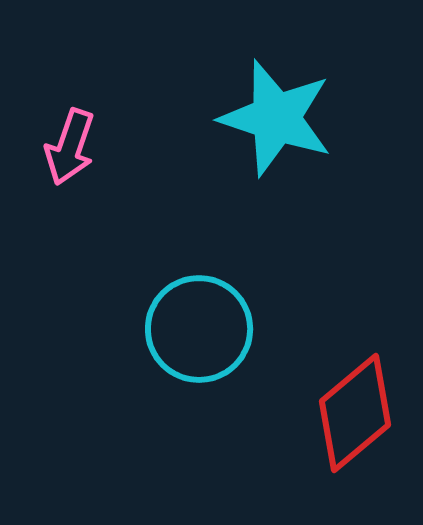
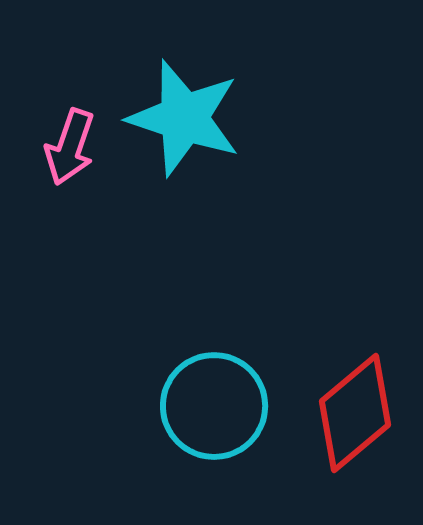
cyan star: moved 92 px left
cyan circle: moved 15 px right, 77 px down
